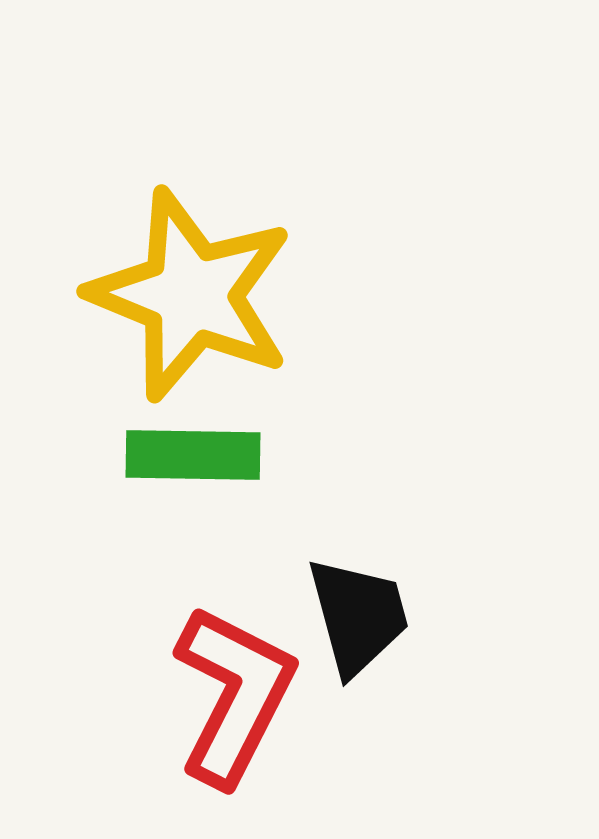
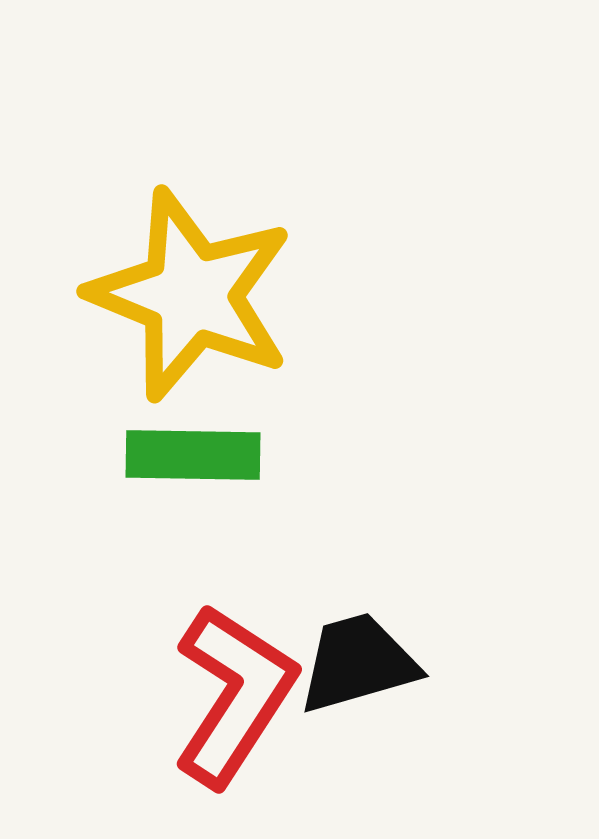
black trapezoid: moved 47 px down; rotated 91 degrees counterclockwise
red L-shape: rotated 6 degrees clockwise
